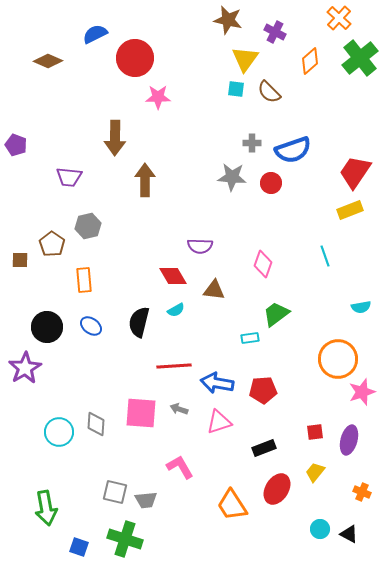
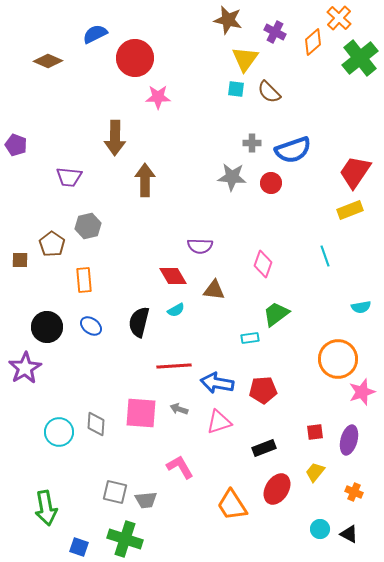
orange diamond at (310, 61): moved 3 px right, 19 px up
orange cross at (362, 492): moved 8 px left
